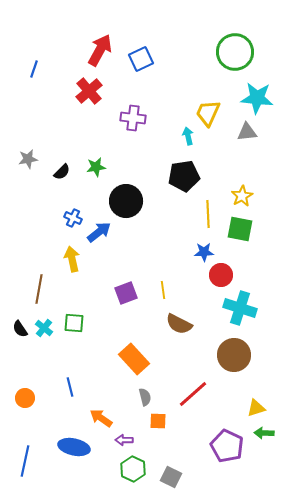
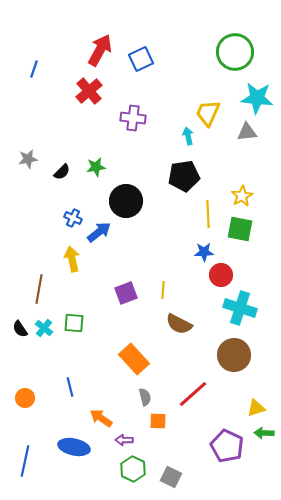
yellow line at (163, 290): rotated 12 degrees clockwise
